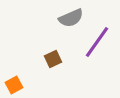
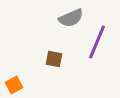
purple line: rotated 12 degrees counterclockwise
brown square: moved 1 px right; rotated 36 degrees clockwise
